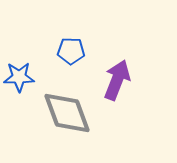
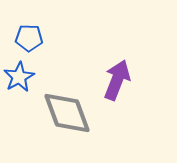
blue pentagon: moved 42 px left, 13 px up
blue star: rotated 28 degrees counterclockwise
